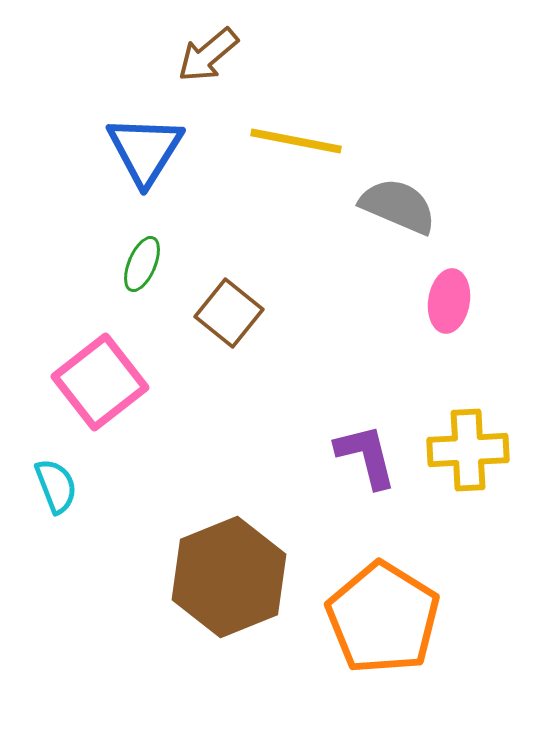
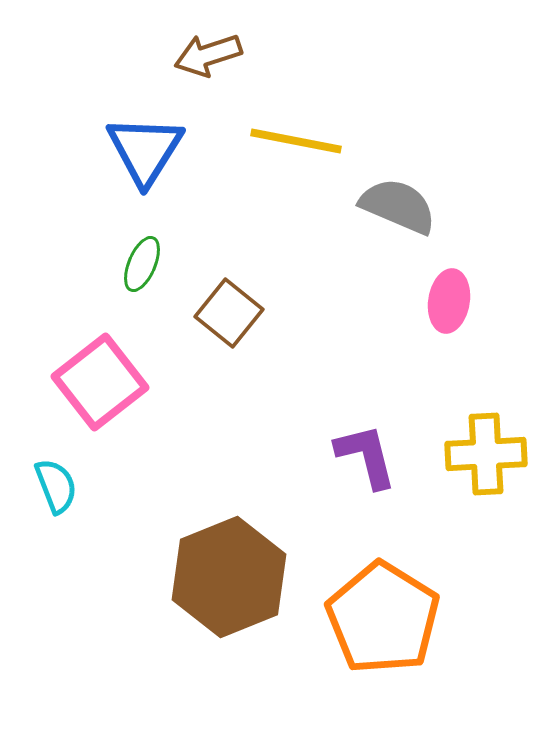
brown arrow: rotated 22 degrees clockwise
yellow cross: moved 18 px right, 4 px down
